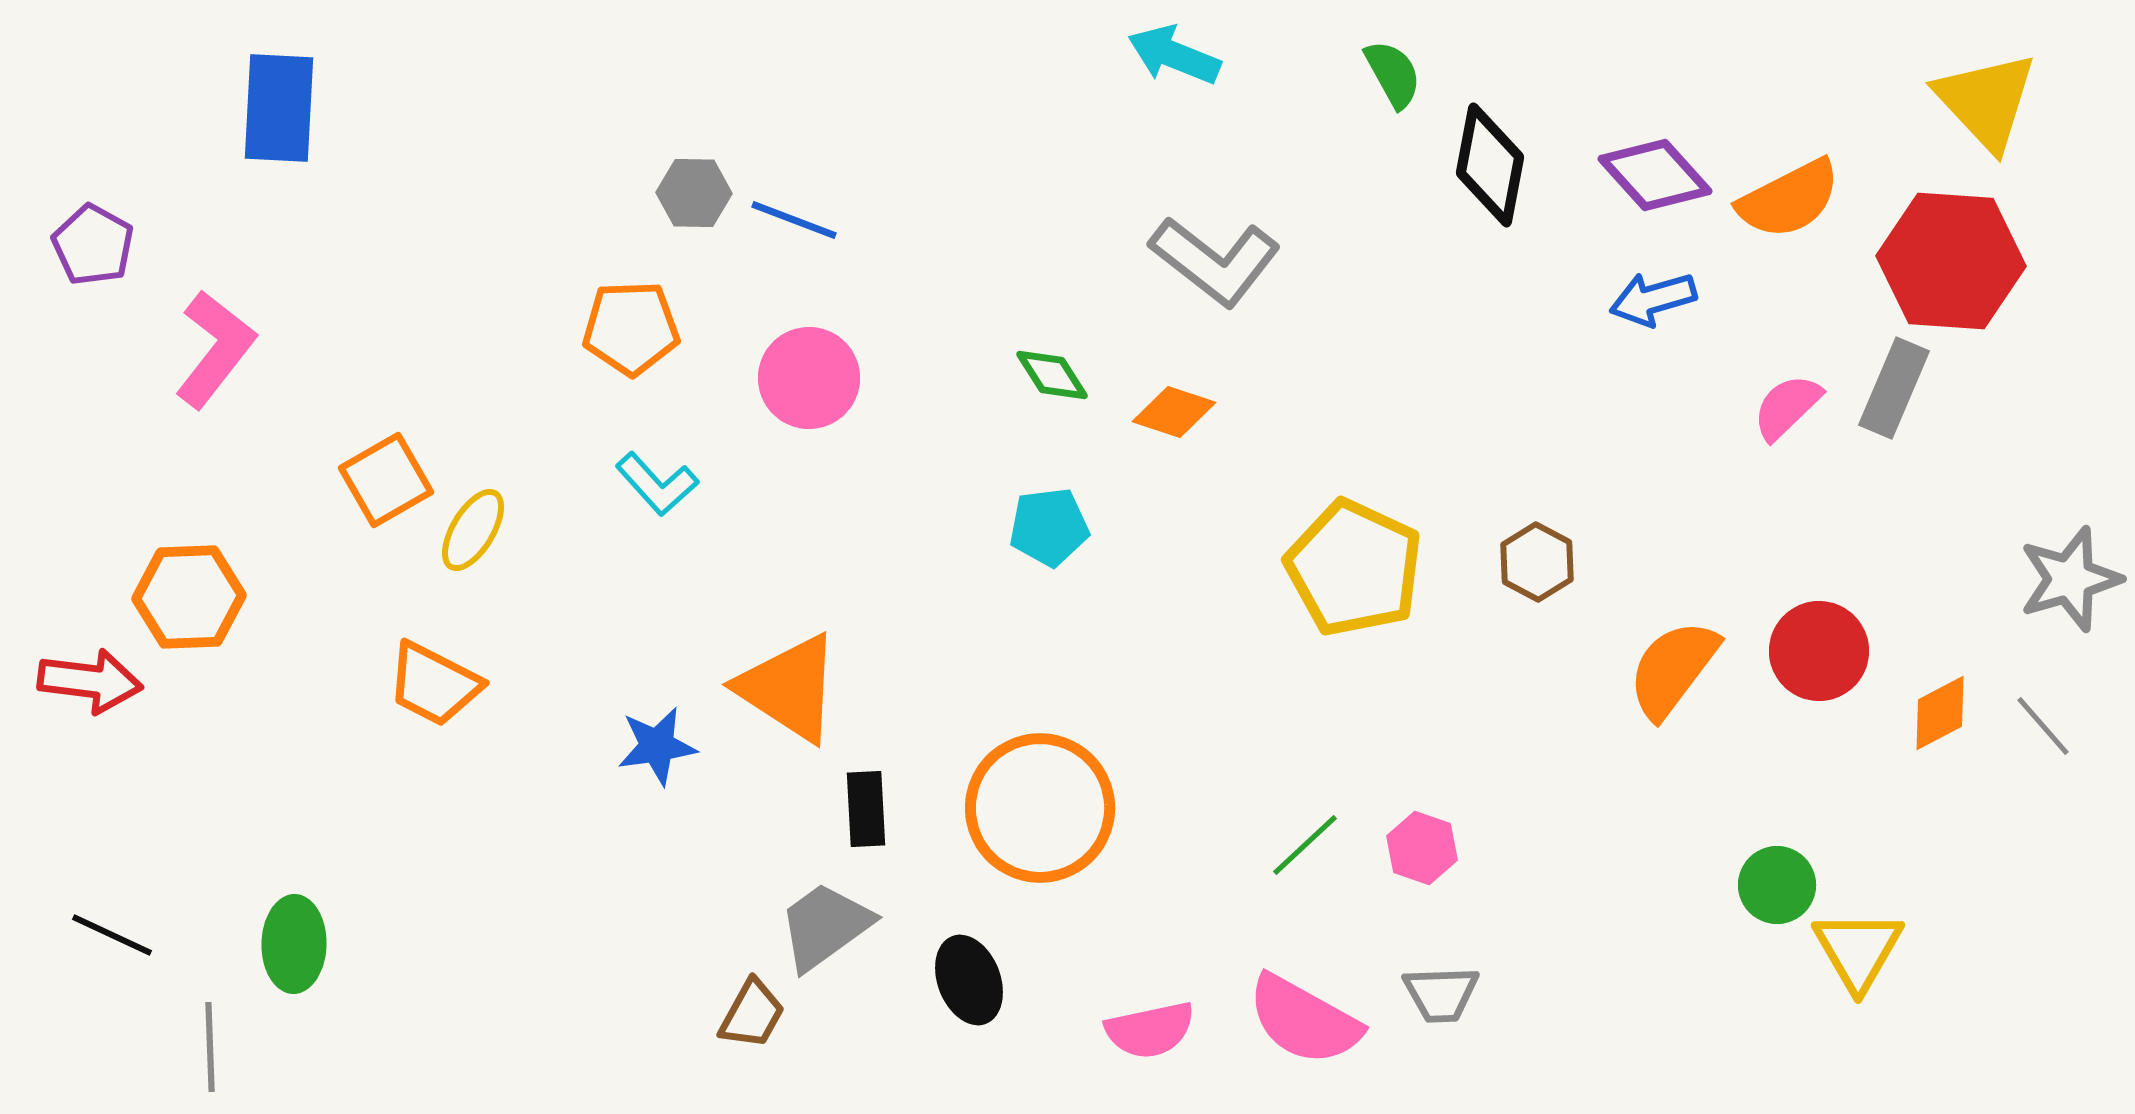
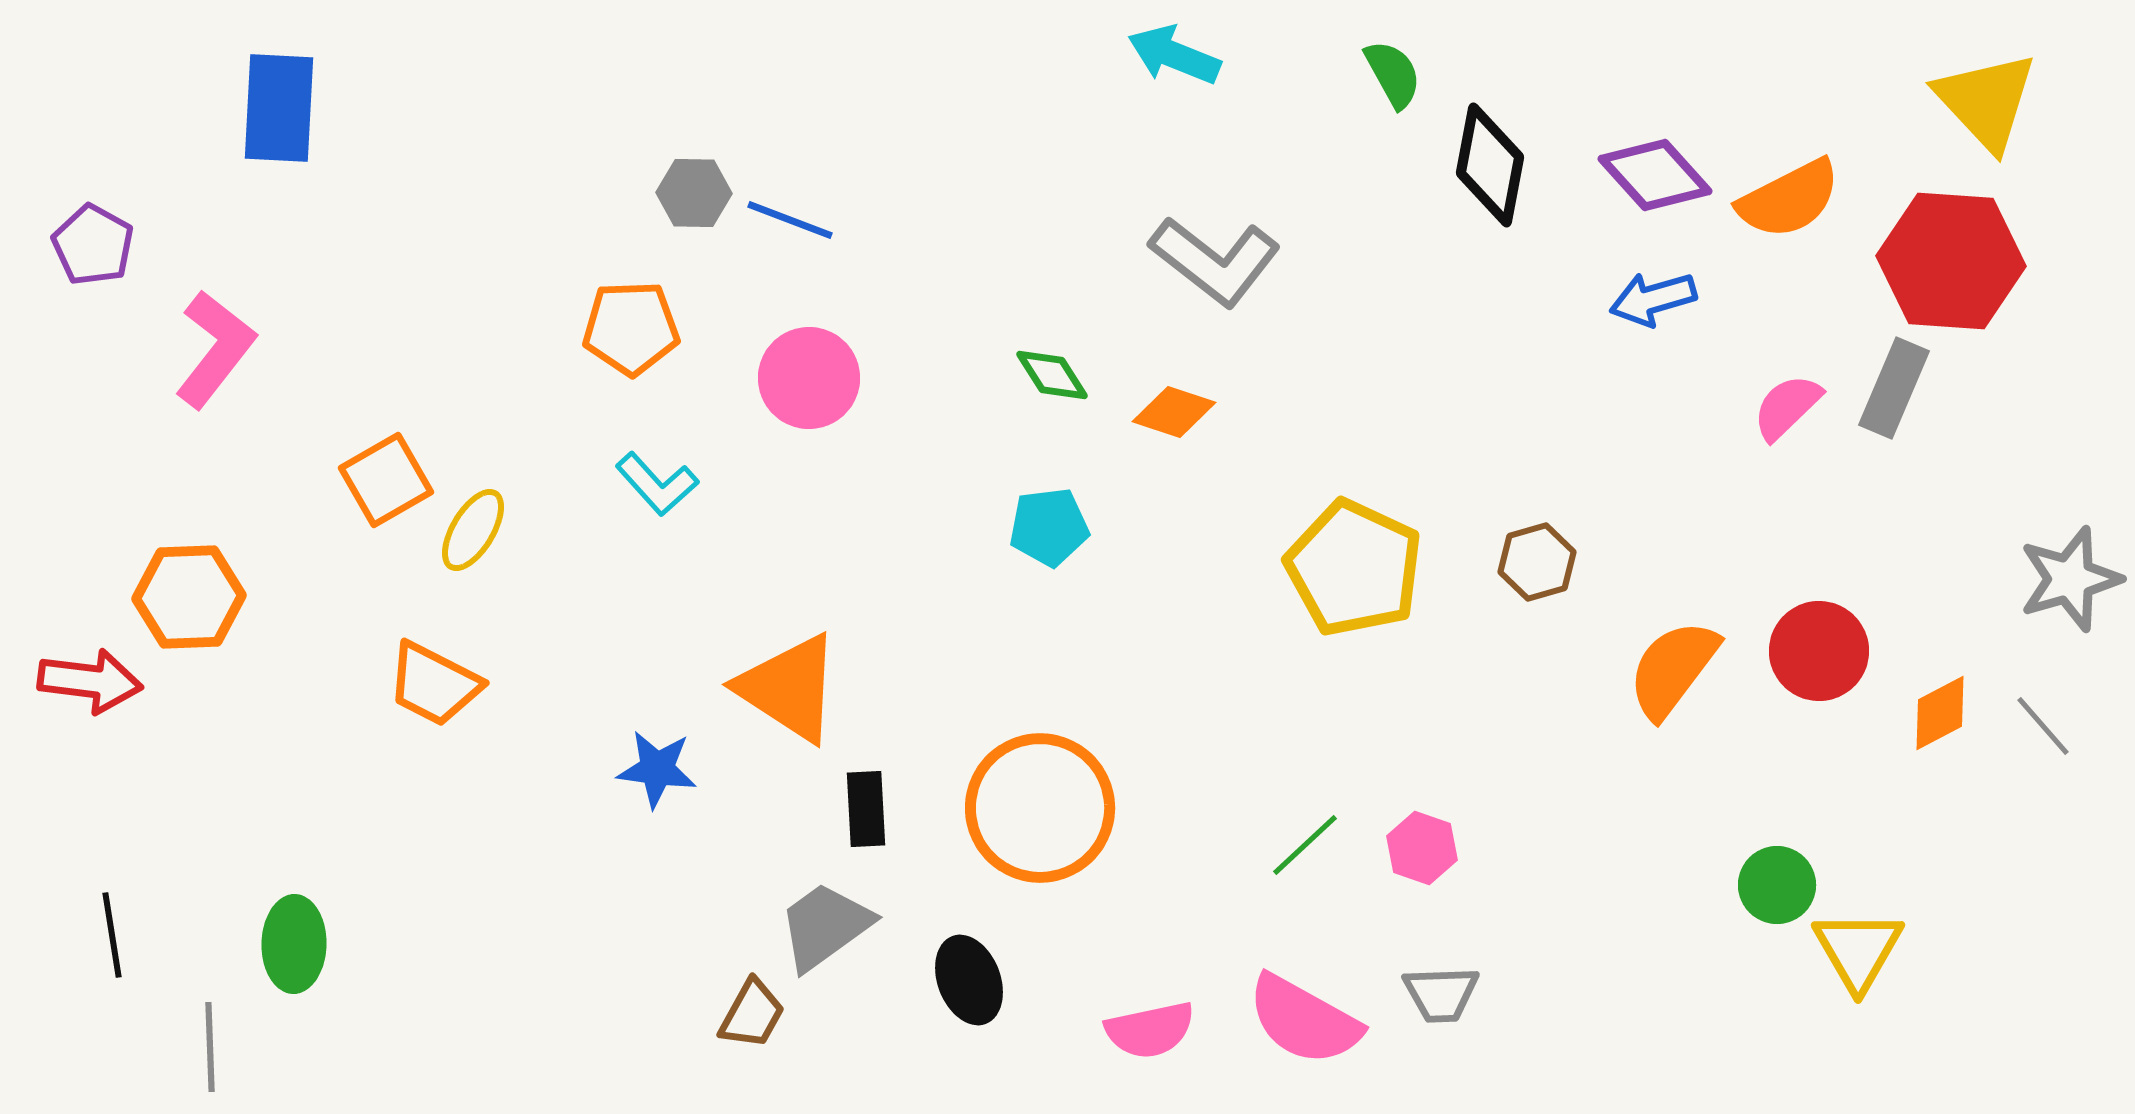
blue line at (794, 220): moved 4 px left
brown hexagon at (1537, 562): rotated 16 degrees clockwise
blue star at (657, 746): moved 23 px down; rotated 16 degrees clockwise
black line at (112, 935): rotated 56 degrees clockwise
